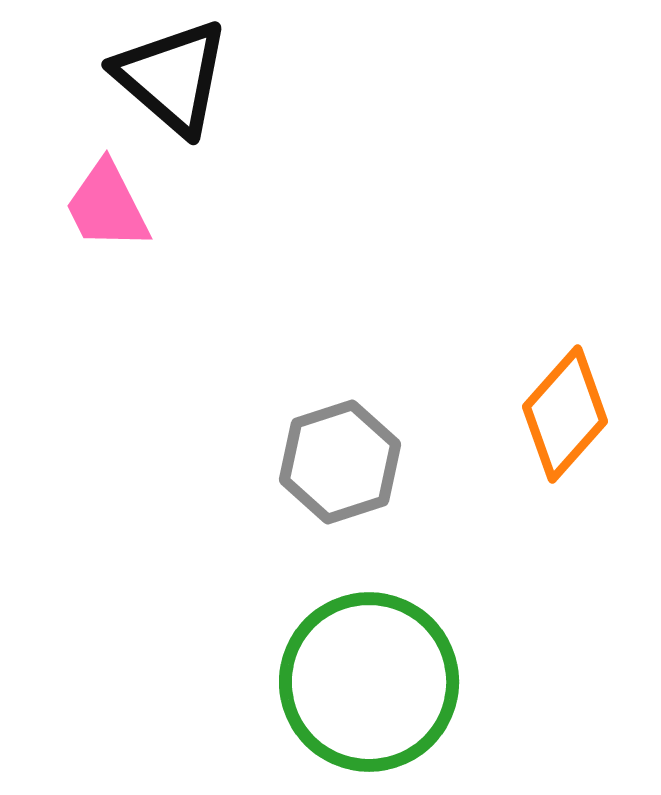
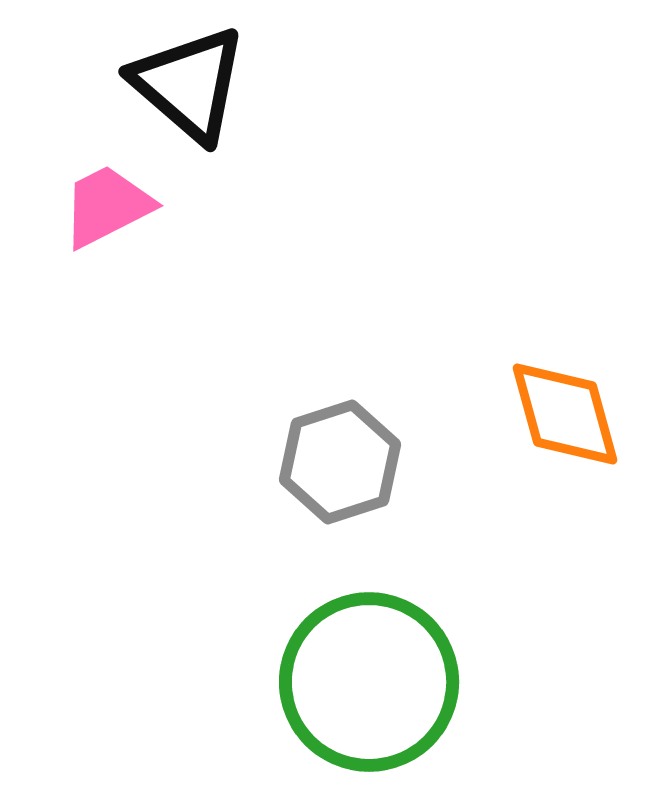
black triangle: moved 17 px right, 7 px down
pink trapezoid: rotated 90 degrees clockwise
orange diamond: rotated 57 degrees counterclockwise
